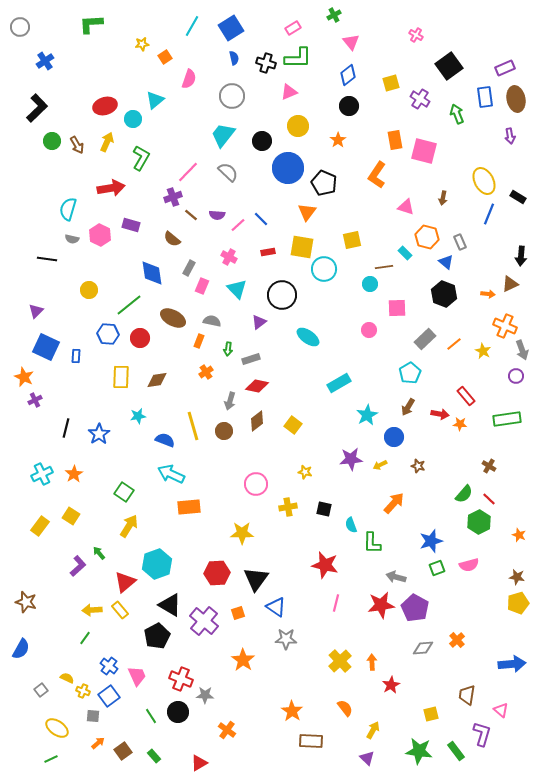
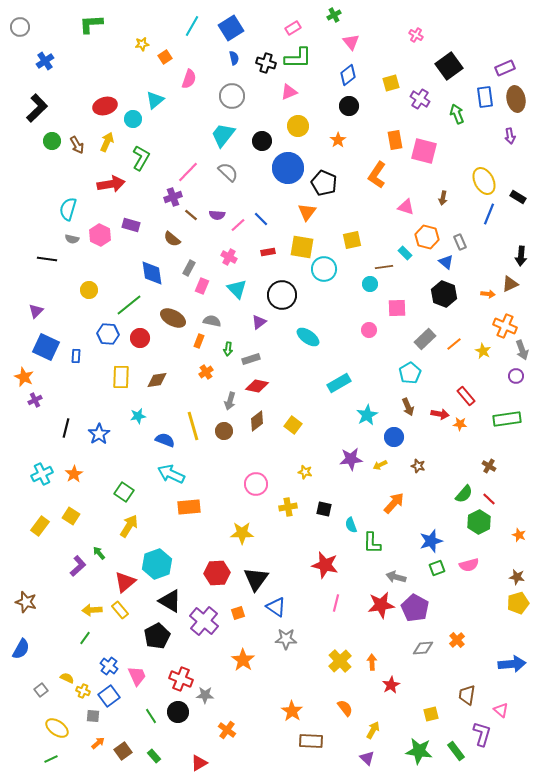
red arrow at (111, 188): moved 4 px up
brown arrow at (408, 407): rotated 54 degrees counterclockwise
black triangle at (170, 605): moved 4 px up
